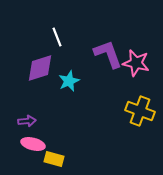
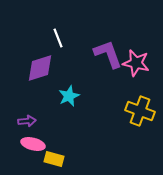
white line: moved 1 px right, 1 px down
cyan star: moved 15 px down
